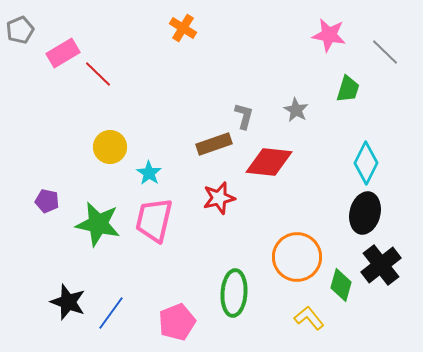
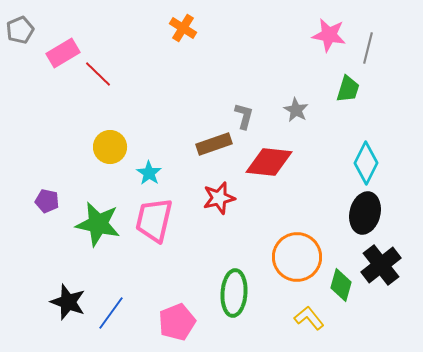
gray line: moved 17 px left, 4 px up; rotated 60 degrees clockwise
